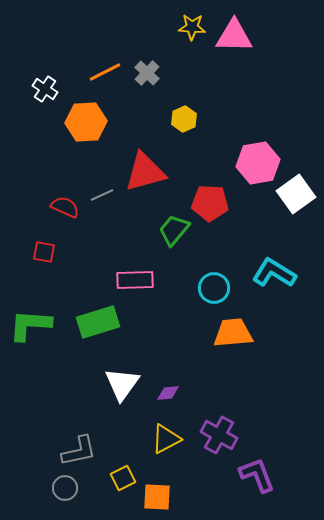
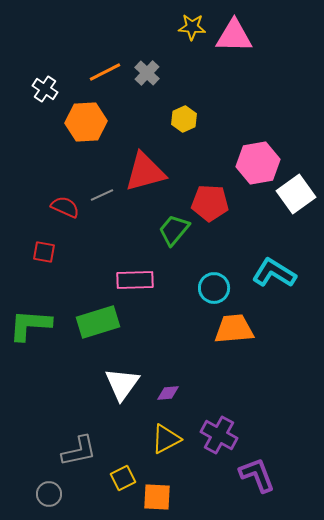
orange trapezoid: moved 1 px right, 4 px up
gray circle: moved 16 px left, 6 px down
